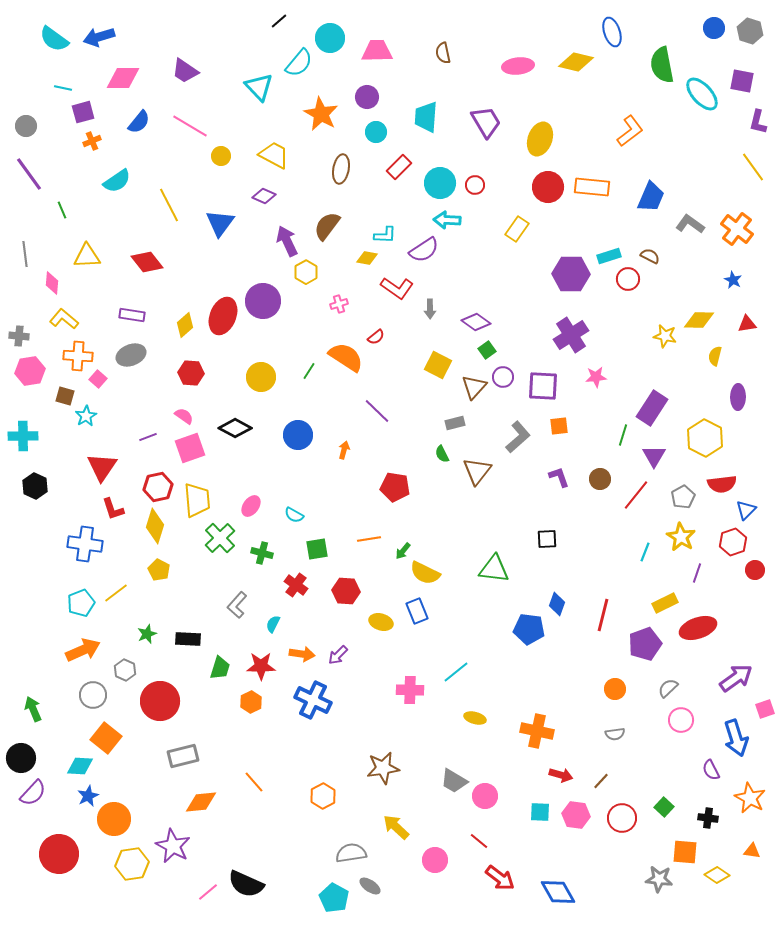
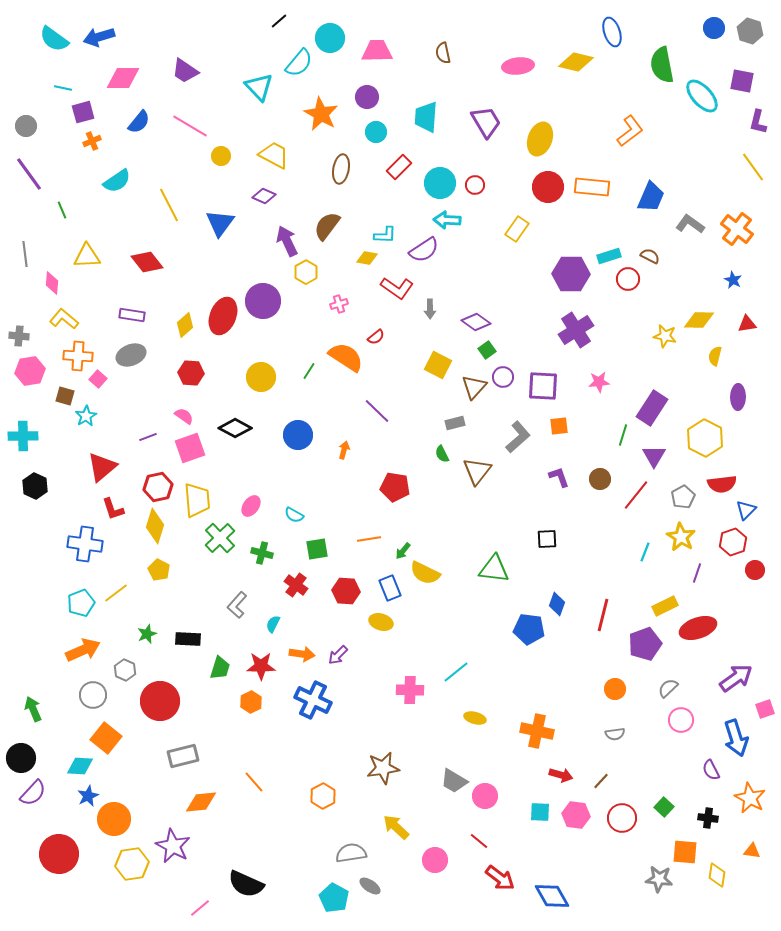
cyan ellipse at (702, 94): moved 2 px down
purple cross at (571, 335): moved 5 px right, 5 px up
pink star at (596, 377): moved 3 px right, 5 px down
red triangle at (102, 467): rotated 16 degrees clockwise
yellow rectangle at (665, 603): moved 3 px down
blue rectangle at (417, 611): moved 27 px left, 23 px up
yellow diamond at (717, 875): rotated 65 degrees clockwise
pink line at (208, 892): moved 8 px left, 16 px down
blue diamond at (558, 892): moved 6 px left, 4 px down
